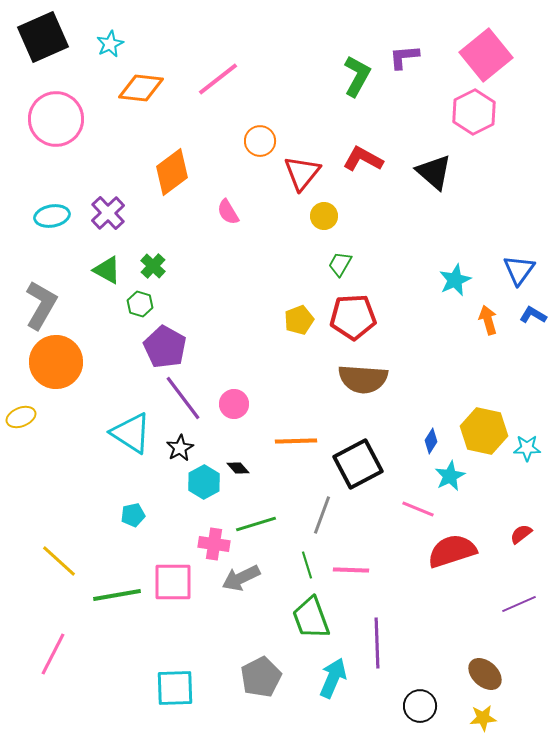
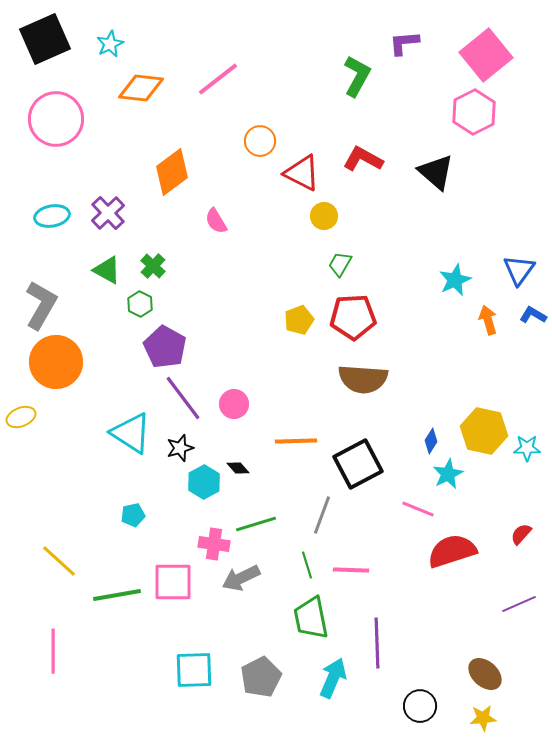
black square at (43, 37): moved 2 px right, 2 px down
purple L-shape at (404, 57): moved 14 px up
black triangle at (434, 172): moved 2 px right
red triangle at (302, 173): rotated 42 degrees counterclockwise
pink semicircle at (228, 212): moved 12 px left, 9 px down
green hexagon at (140, 304): rotated 10 degrees clockwise
black star at (180, 448): rotated 12 degrees clockwise
cyan star at (450, 476): moved 2 px left, 2 px up
red semicircle at (521, 534): rotated 10 degrees counterclockwise
green trapezoid at (311, 618): rotated 9 degrees clockwise
pink line at (53, 654): moved 3 px up; rotated 27 degrees counterclockwise
cyan square at (175, 688): moved 19 px right, 18 px up
